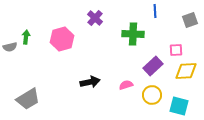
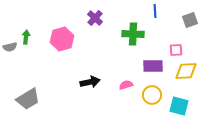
purple rectangle: rotated 42 degrees clockwise
